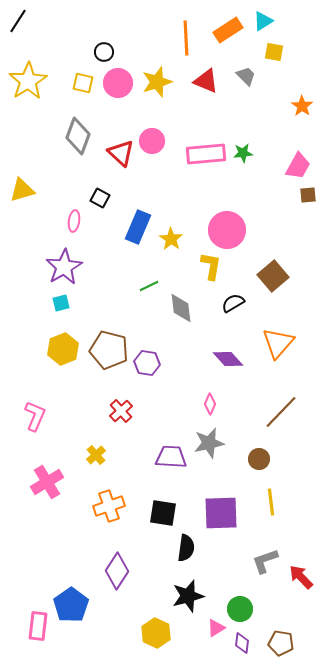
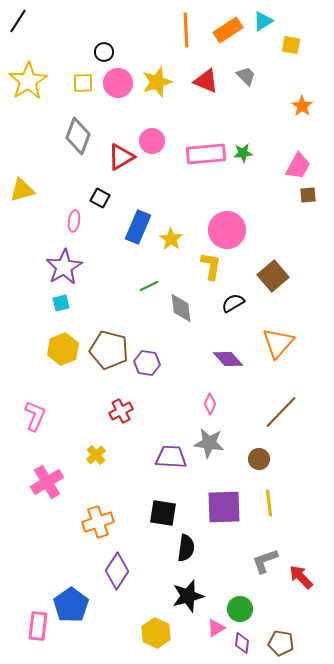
orange line at (186, 38): moved 8 px up
yellow square at (274, 52): moved 17 px right, 7 px up
yellow square at (83, 83): rotated 15 degrees counterclockwise
red triangle at (121, 153): moved 4 px down; rotated 48 degrees clockwise
red cross at (121, 411): rotated 15 degrees clockwise
gray star at (209, 443): rotated 20 degrees clockwise
yellow line at (271, 502): moved 2 px left, 1 px down
orange cross at (109, 506): moved 11 px left, 16 px down
purple square at (221, 513): moved 3 px right, 6 px up
